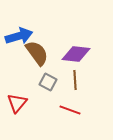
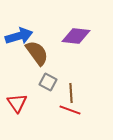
purple diamond: moved 18 px up
brown line: moved 4 px left, 13 px down
red triangle: rotated 15 degrees counterclockwise
